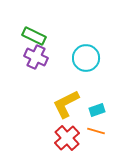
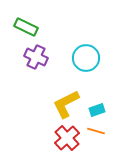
green rectangle: moved 8 px left, 9 px up
